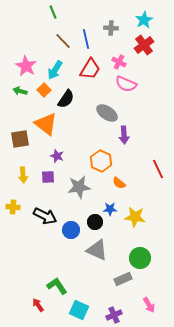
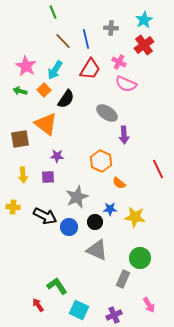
purple star: rotated 16 degrees counterclockwise
gray star: moved 2 px left, 10 px down; rotated 15 degrees counterclockwise
blue circle: moved 2 px left, 3 px up
gray rectangle: rotated 42 degrees counterclockwise
